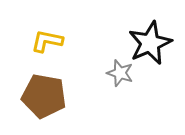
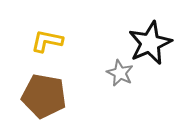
gray star: rotated 8 degrees clockwise
